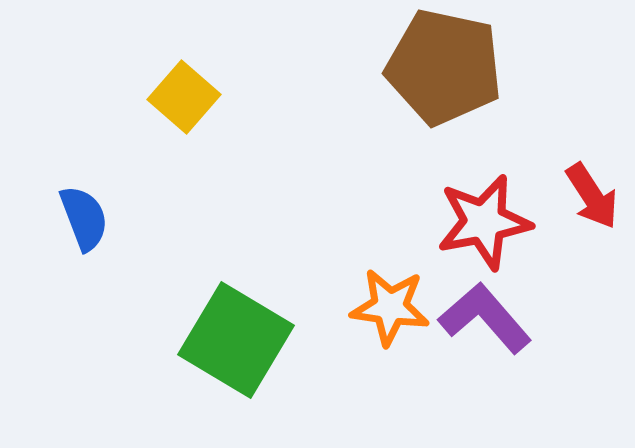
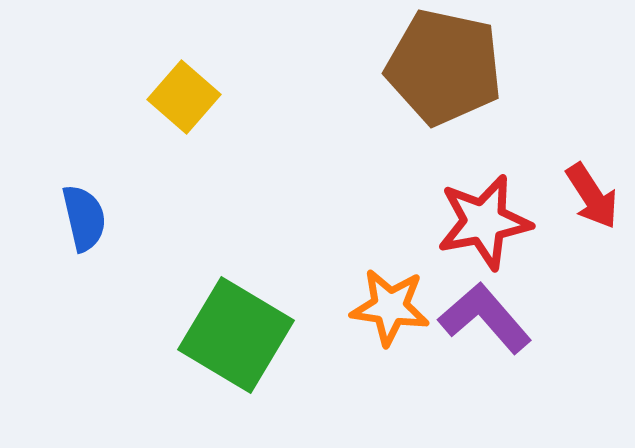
blue semicircle: rotated 8 degrees clockwise
green square: moved 5 px up
